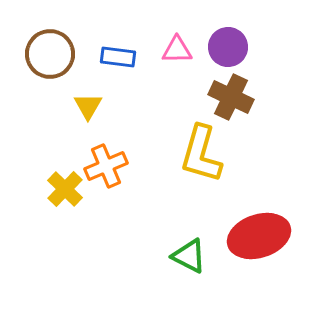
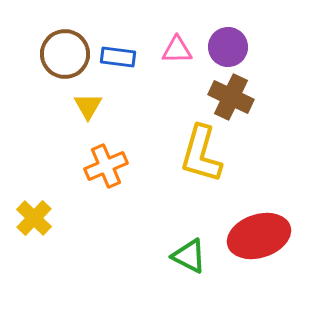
brown circle: moved 15 px right
yellow cross: moved 31 px left, 29 px down
